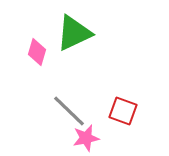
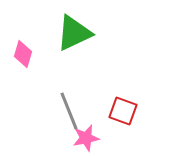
pink diamond: moved 14 px left, 2 px down
gray line: rotated 24 degrees clockwise
